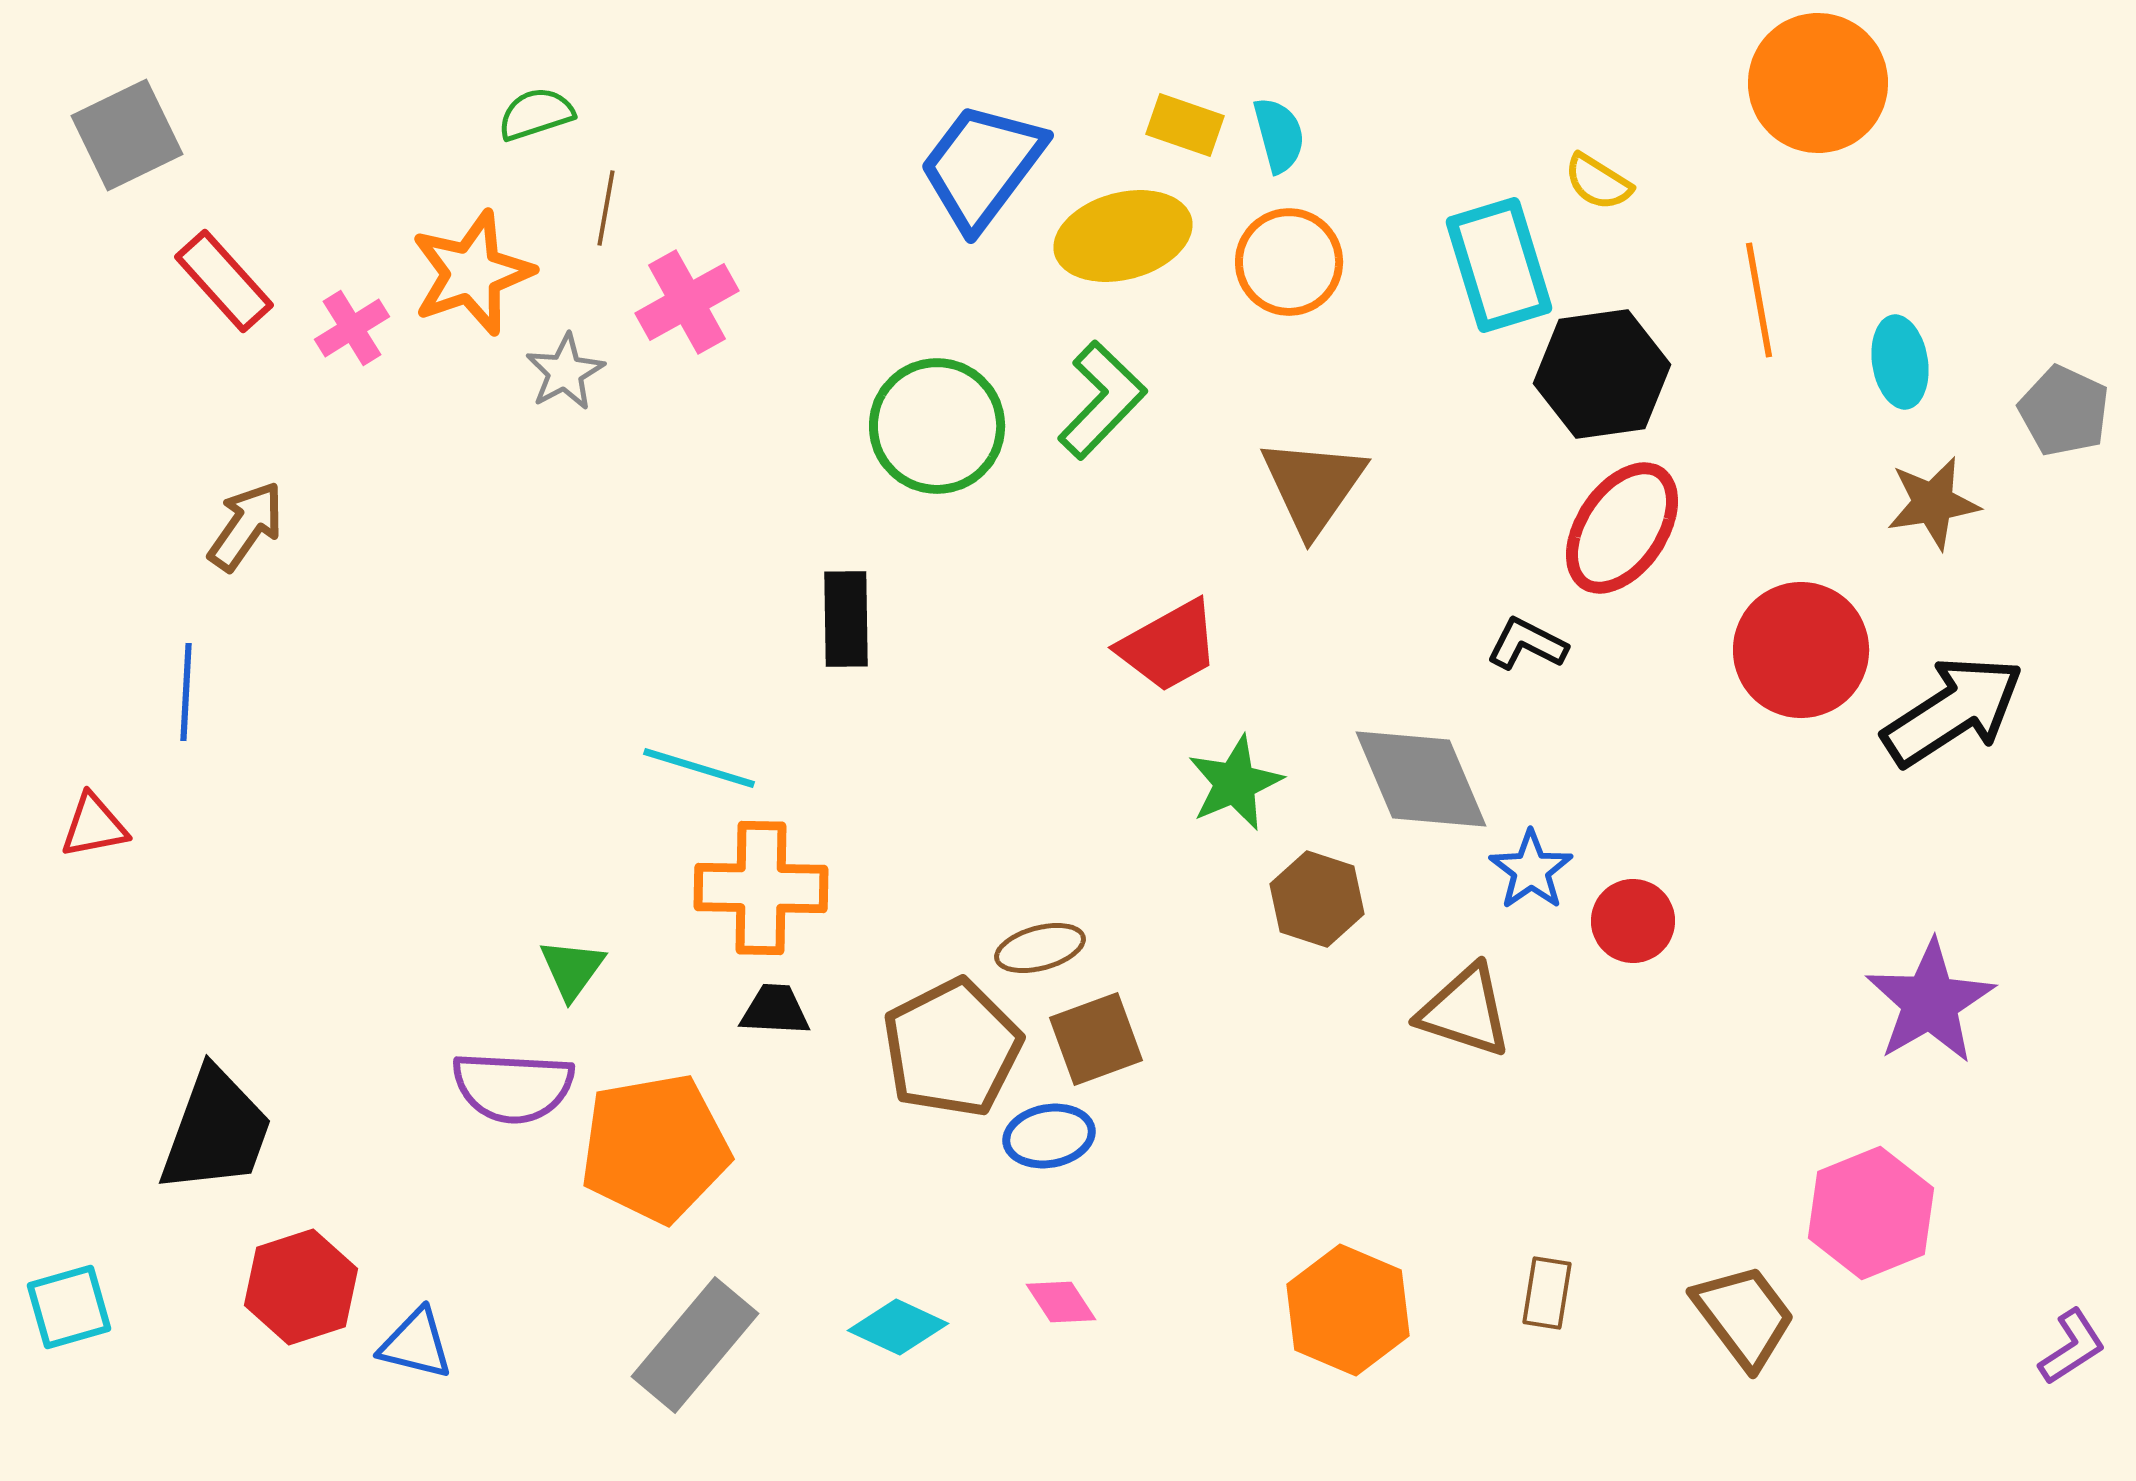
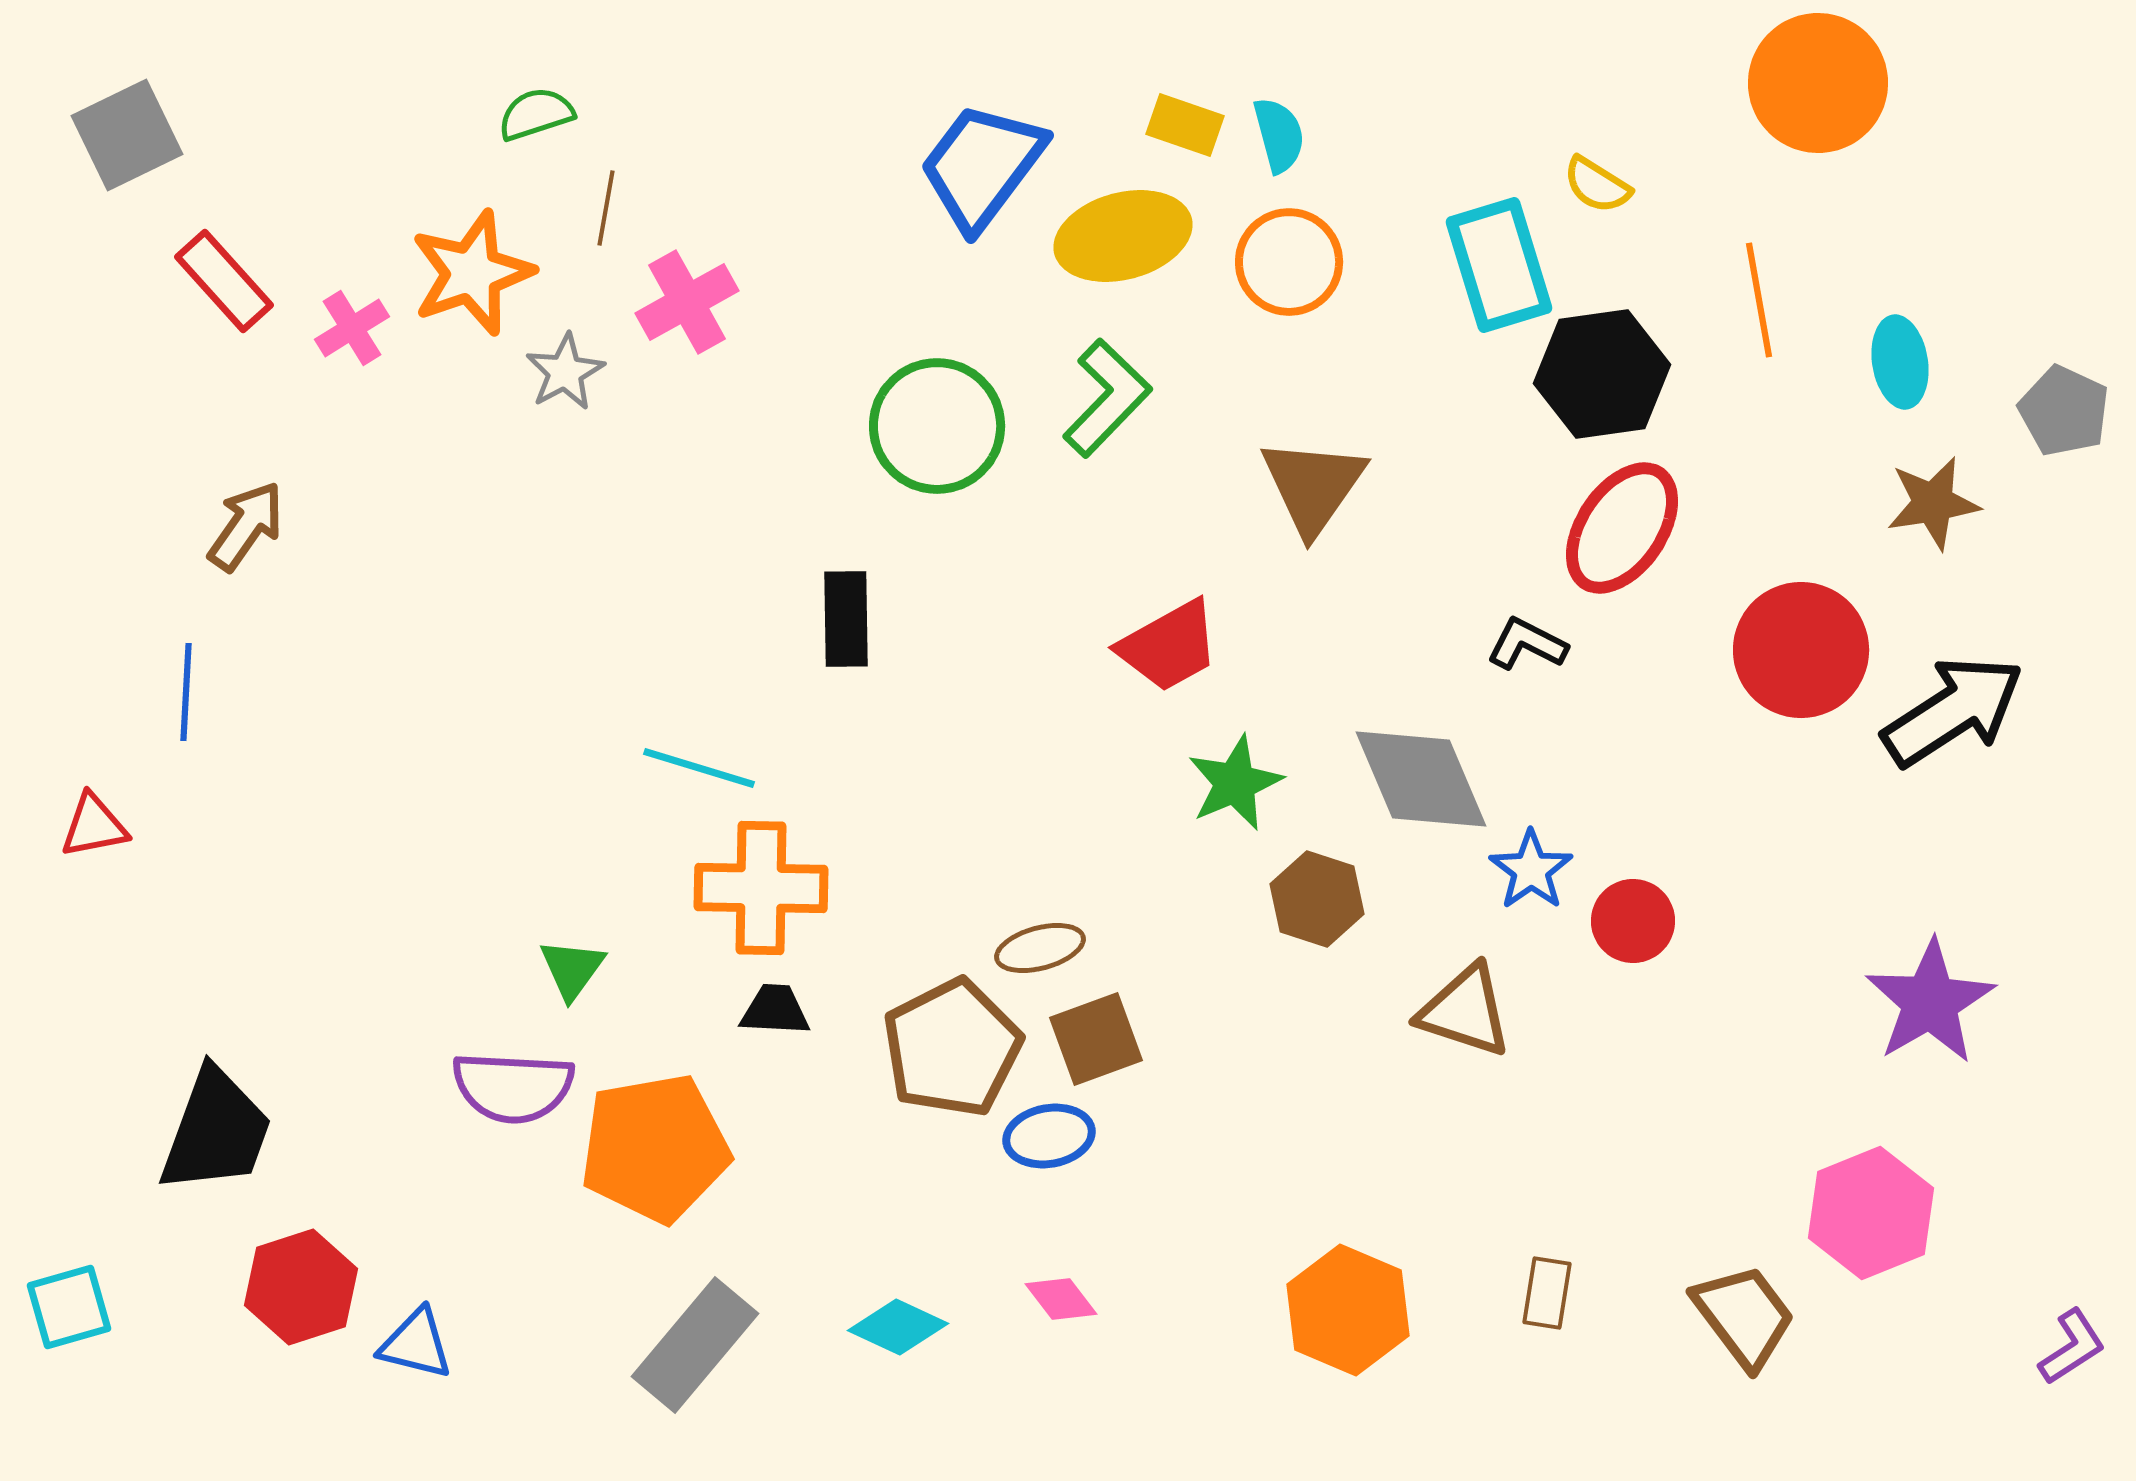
yellow semicircle at (1598, 182): moved 1 px left, 3 px down
green L-shape at (1102, 400): moved 5 px right, 2 px up
pink diamond at (1061, 1302): moved 3 px up; rotated 4 degrees counterclockwise
